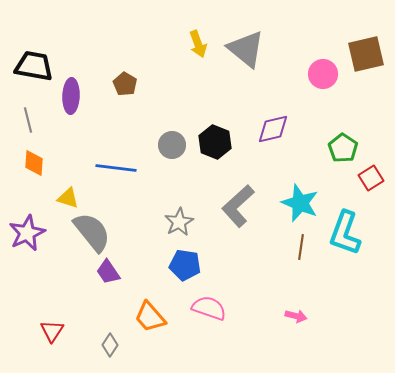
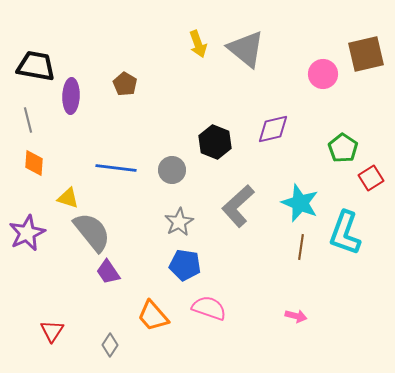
black trapezoid: moved 2 px right
gray circle: moved 25 px down
orange trapezoid: moved 3 px right, 1 px up
